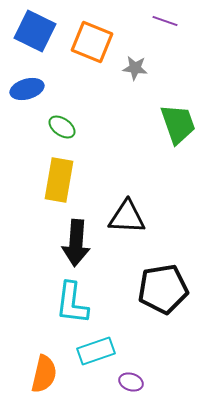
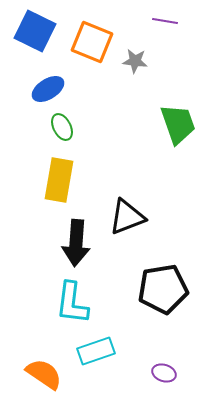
purple line: rotated 10 degrees counterclockwise
gray star: moved 7 px up
blue ellipse: moved 21 px right; rotated 16 degrees counterclockwise
green ellipse: rotated 28 degrees clockwise
black triangle: rotated 24 degrees counterclockwise
orange semicircle: rotated 69 degrees counterclockwise
purple ellipse: moved 33 px right, 9 px up
